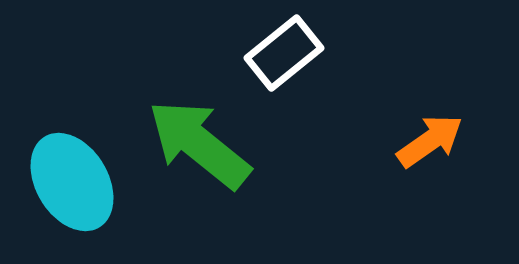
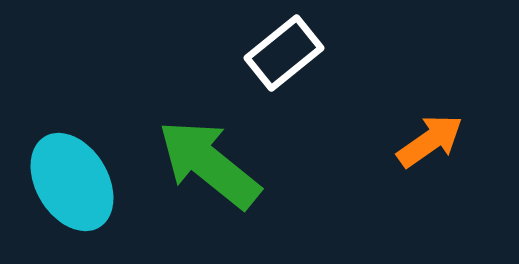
green arrow: moved 10 px right, 20 px down
